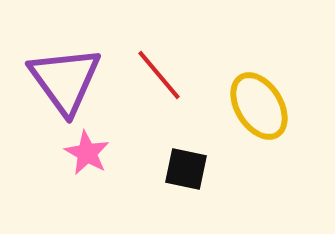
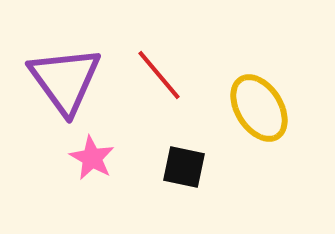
yellow ellipse: moved 2 px down
pink star: moved 5 px right, 5 px down
black square: moved 2 px left, 2 px up
